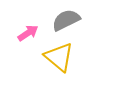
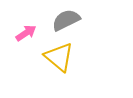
pink arrow: moved 2 px left
